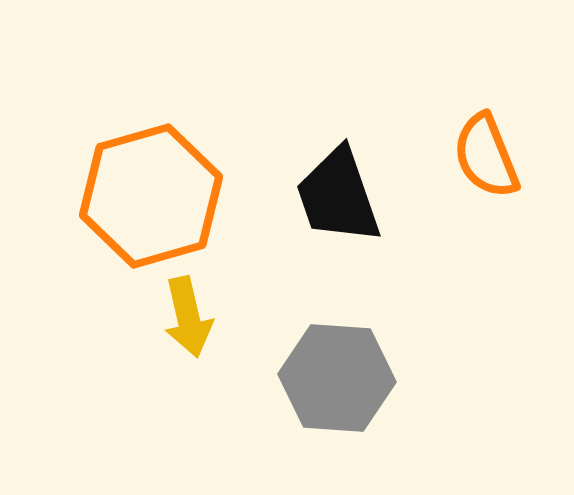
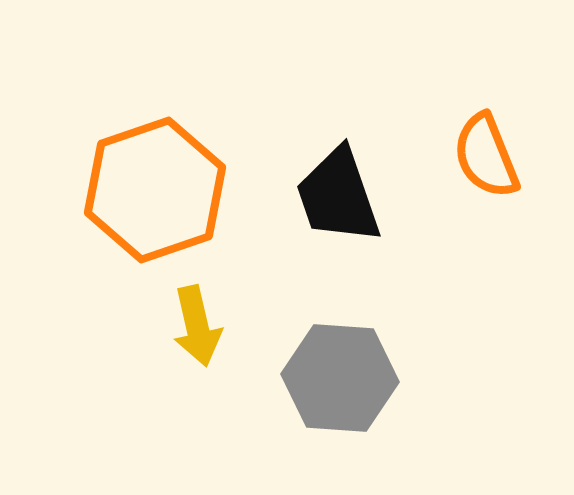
orange hexagon: moved 4 px right, 6 px up; rotated 3 degrees counterclockwise
yellow arrow: moved 9 px right, 9 px down
gray hexagon: moved 3 px right
